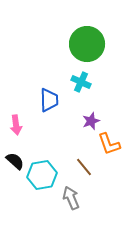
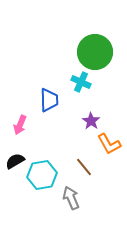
green circle: moved 8 px right, 8 px down
purple star: rotated 18 degrees counterclockwise
pink arrow: moved 4 px right; rotated 30 degrees clockwise
orange L-shape: rotated 10 degrees counterclockwise
black semicircle: rotated 72 degrees counterclockwise
